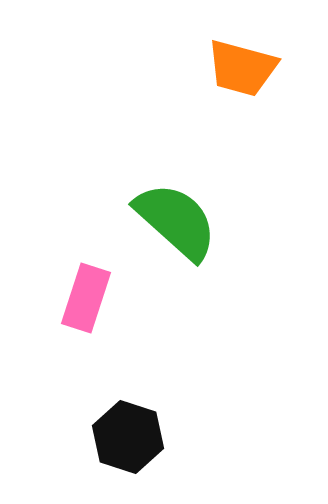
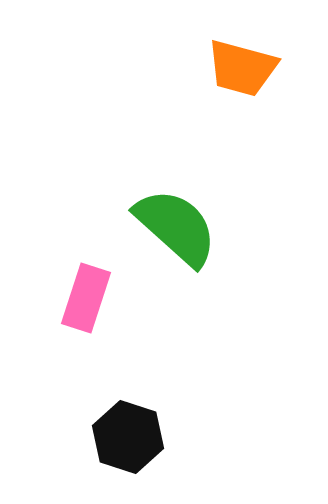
green semicircle: moved 6 px down
